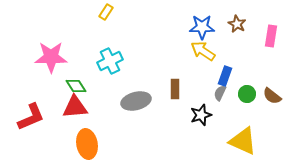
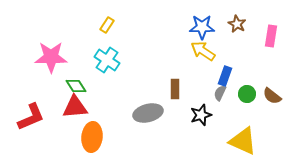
yellow rectangle: moved 1 px right, 13 px down
cyan cross: moved 3 px left, 1 px up; rotated 30 degrees counterclockwise
gray ellipse: moved 12 px right, 12 px down
orange ellipse: moved 5 px right, 7 px up; rotated 16 degrees clockwise
